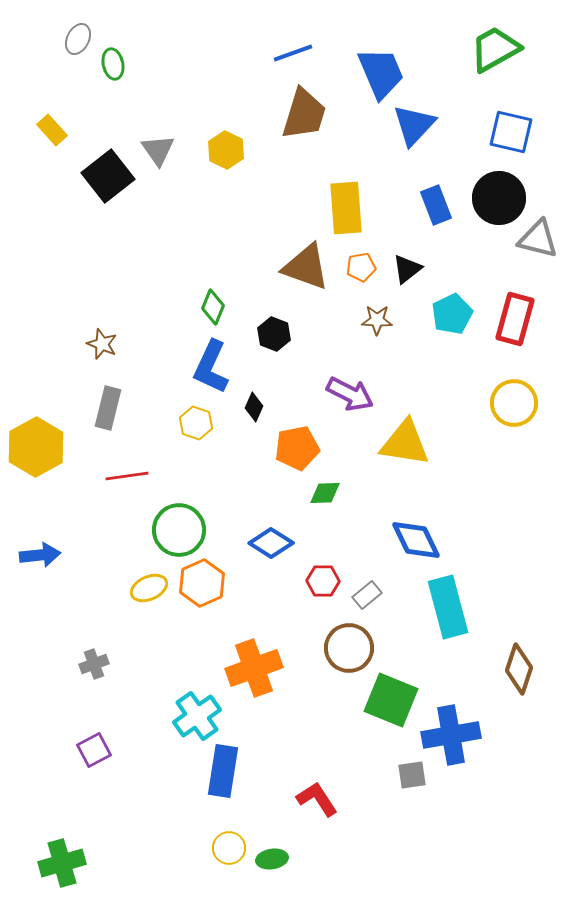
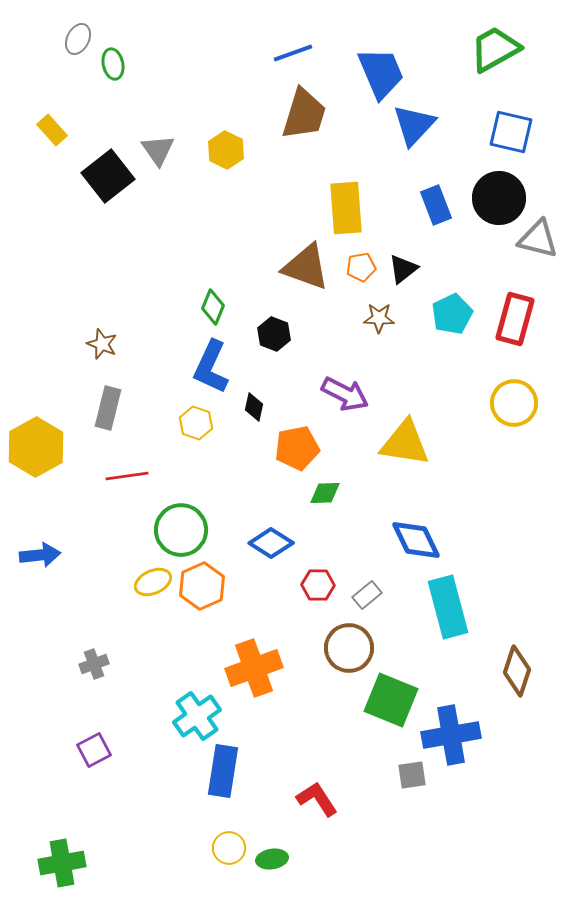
black triangle at (407, 269): moved 4 px left
brown star at (377, 320): moved 2 px right, 2 px up
purple arrow at (350, 394): moved 5 px left
black diamond at (254, 407): rotated 12 degrees counterclockwise
green circle at (179, 530): moved 2 px right
red hexagon at (323, 581): moved 5 px left, 4 px down
orange hexagon at (202, 583): moved 3 px down
yellow ellipse at (149, 588): moved 4 px right, 6 px up
brown diamond at (519, 669): moved 2 px left, 2 px down
green cross at (62, 863): rotated 6 degrees clockwise
